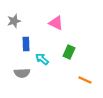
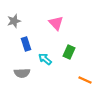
pink triangle: rotated 21 degrees clockwise
blue rectangle: rotated 16 degrees counterclockwise
cyan arrow: moved 3 px right
